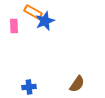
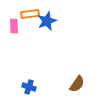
orange rectangle: moved 3 px left, 2 px down; rotated 36 degrees counterclockwise
blue star: moved 2 px right
blue cross: rotated 24 degrees clockwise
